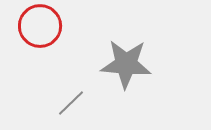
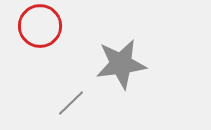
gray star: moved 5 px left; rotated 12 degrees counterclockwise
